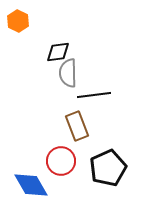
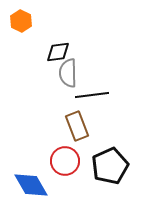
orange hexagon: moved 3 px right
black line: moved 2 px left
red circle: moved 4 px right
black pentagon: moved 2 px right, 2 px up
